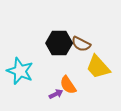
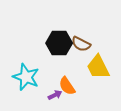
yellow trapezoid: rotated 16 degrees clockwise
cyan star: moved 6 px right, 6 px down
orange semicircle: moved 1 px left, 1 px down
purple arrow: moved 1 px left, 1 px down
